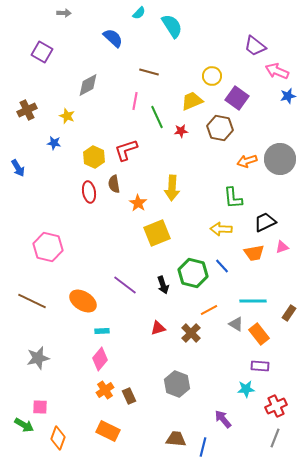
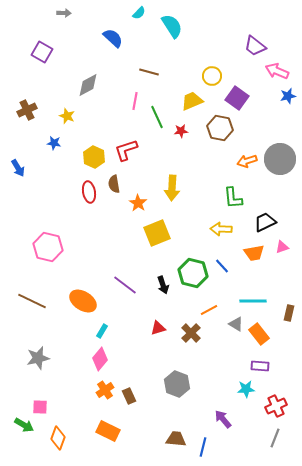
brown rectangle at (289, 313): rotated 21 degrees counterclockwise
cyan rectangle at (102, 331): rotated 56 degrees counterclockwise
